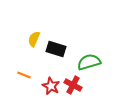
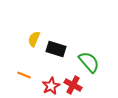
green semicircle: rotated 65 degrees clockwise
red star: rotated 18 degrees clockwise
